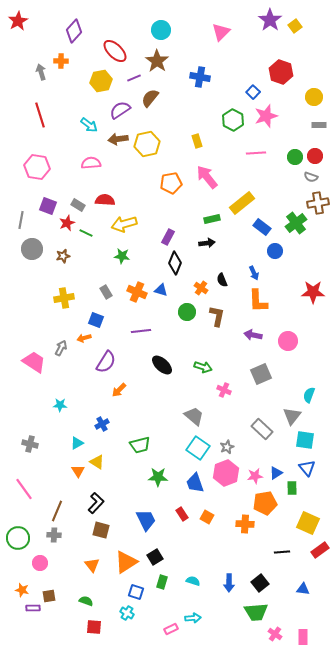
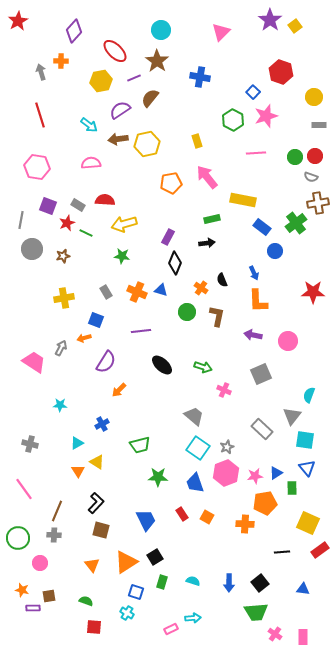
yellow rectangle at (242, 203): moved 1 px right, 3 px up; rotated 50 degrees clockwise
